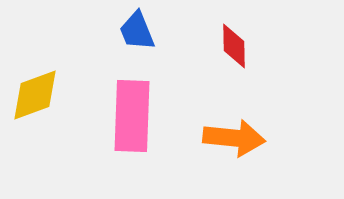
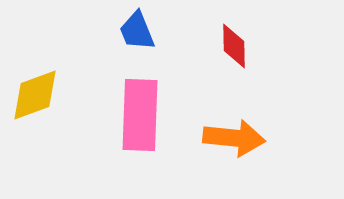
pink rectangle: moved 8 px right, 1 px up
